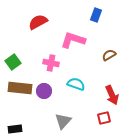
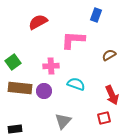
pink L-shape: rotated 15 degrees counterclockwise
pink cross: moved 3 px down; rotated 14 degrees counterclockwise
